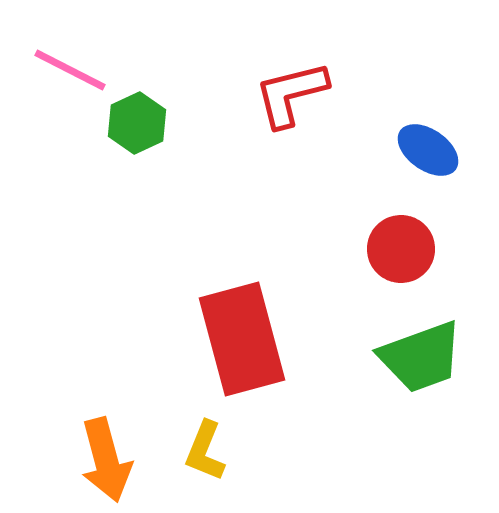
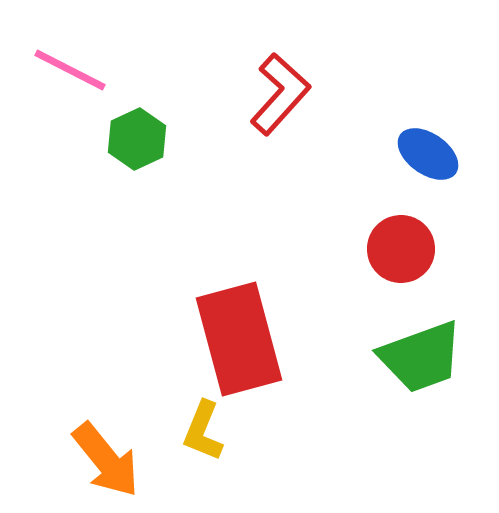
red L-shape: moved 11 px left; rotated 146 degrees clockwise
green hexagon: moved 16 px down
blue ellipse: moved 4 px down
red rectangle: moved 3 px left
yellow L-shape: moved 2 px left, 20 px up
orange arrow: rotated 24 degrees counterclockwise
